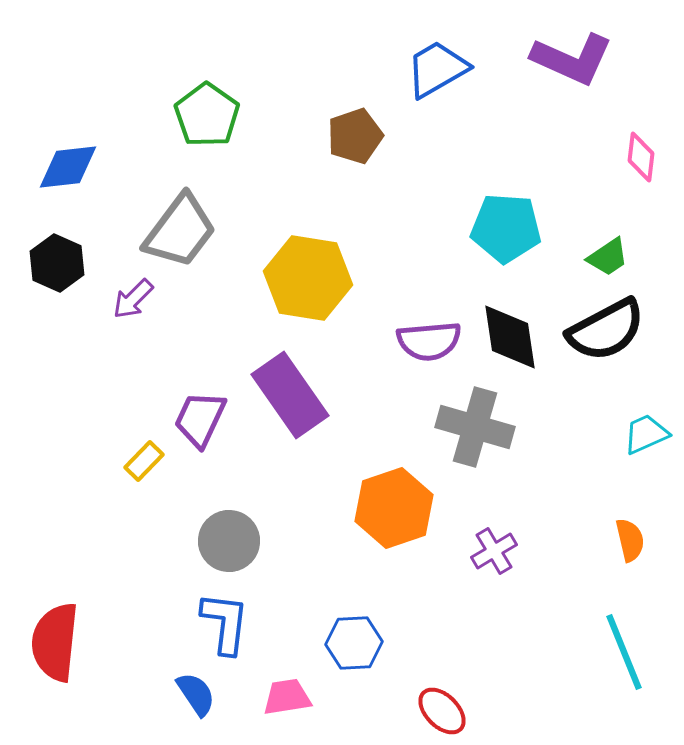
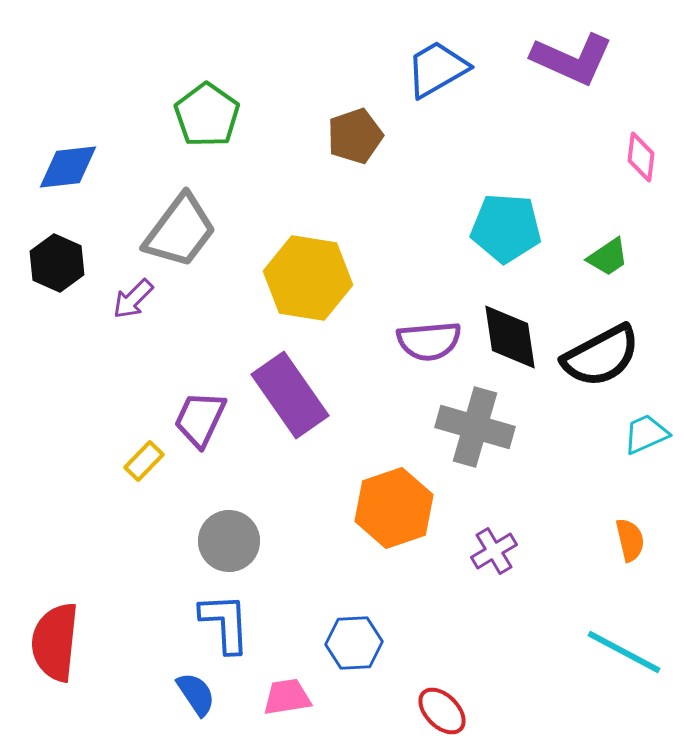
black semicircle: moved 5 px left, 26 px down
blue L-shape: rotated 10 degrees counterclockwise
cyan line: rotated 40 degrees counterclockwise
